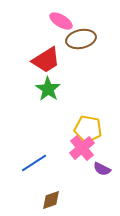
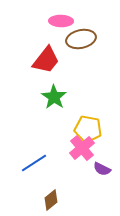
pink ellipse: rotated 30 degrees counterclockwise
red trapezoid: rotated 20 degrees counterclockwise
green star: moved 6 px right, 8 px down
brown diamond: rotated 20 degrees counterclockwise
